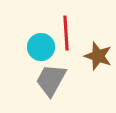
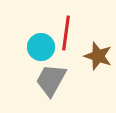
red line: rotated 12 degrees clockwise
